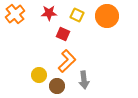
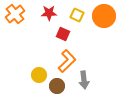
orange circle: moved 3 px left
